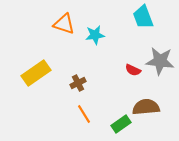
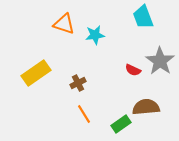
gray star: rotated 28 degrees clockwise
